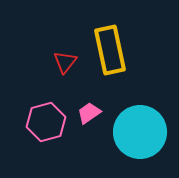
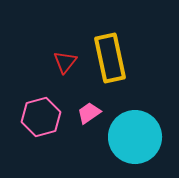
yellow rectangle: moved 8 px down
pink hexagon: moved 5 px left, 5 px up
cyan circle: moved 5 px left, 5 px down
